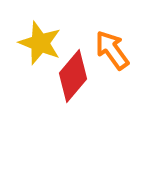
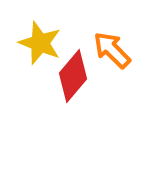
orange arrow: rotated 9 degrees counterclockwise
